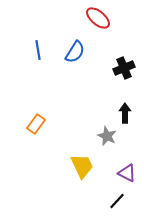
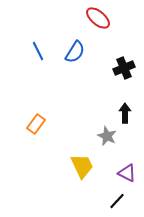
blue line: moved 1 px down; rotated 18 degrees counterclockwise
